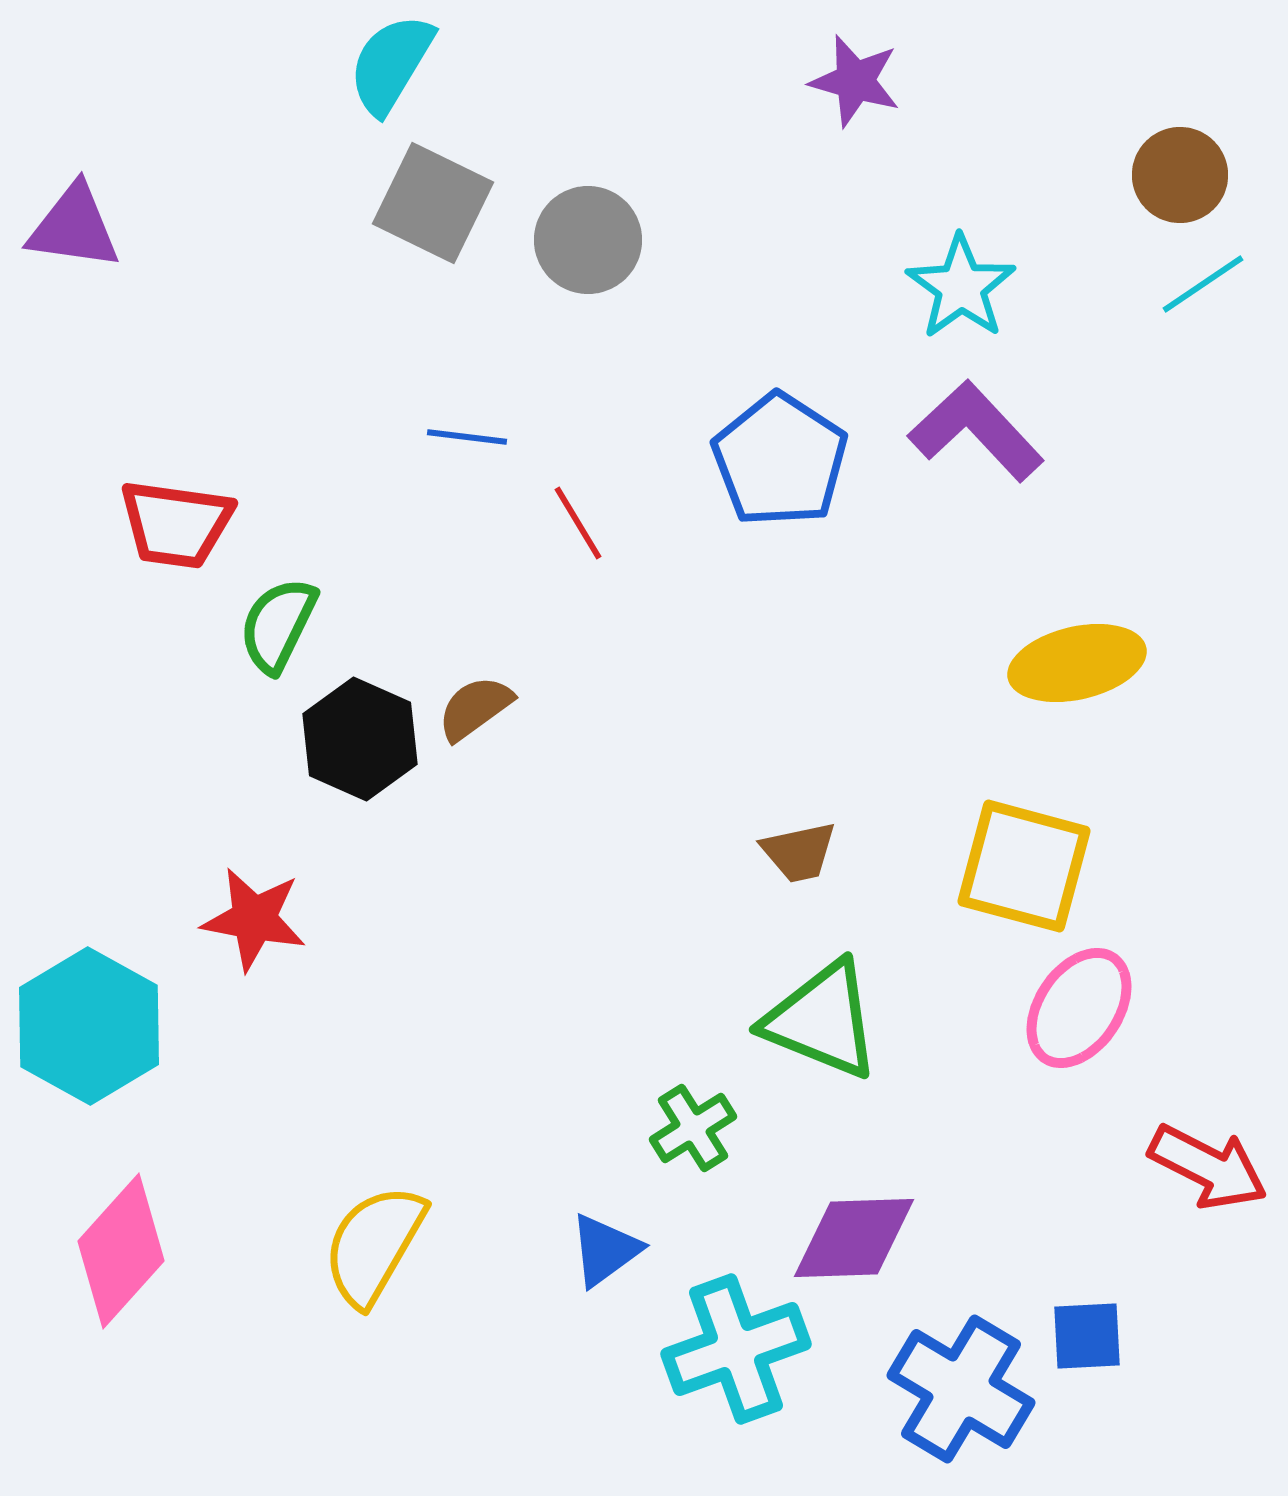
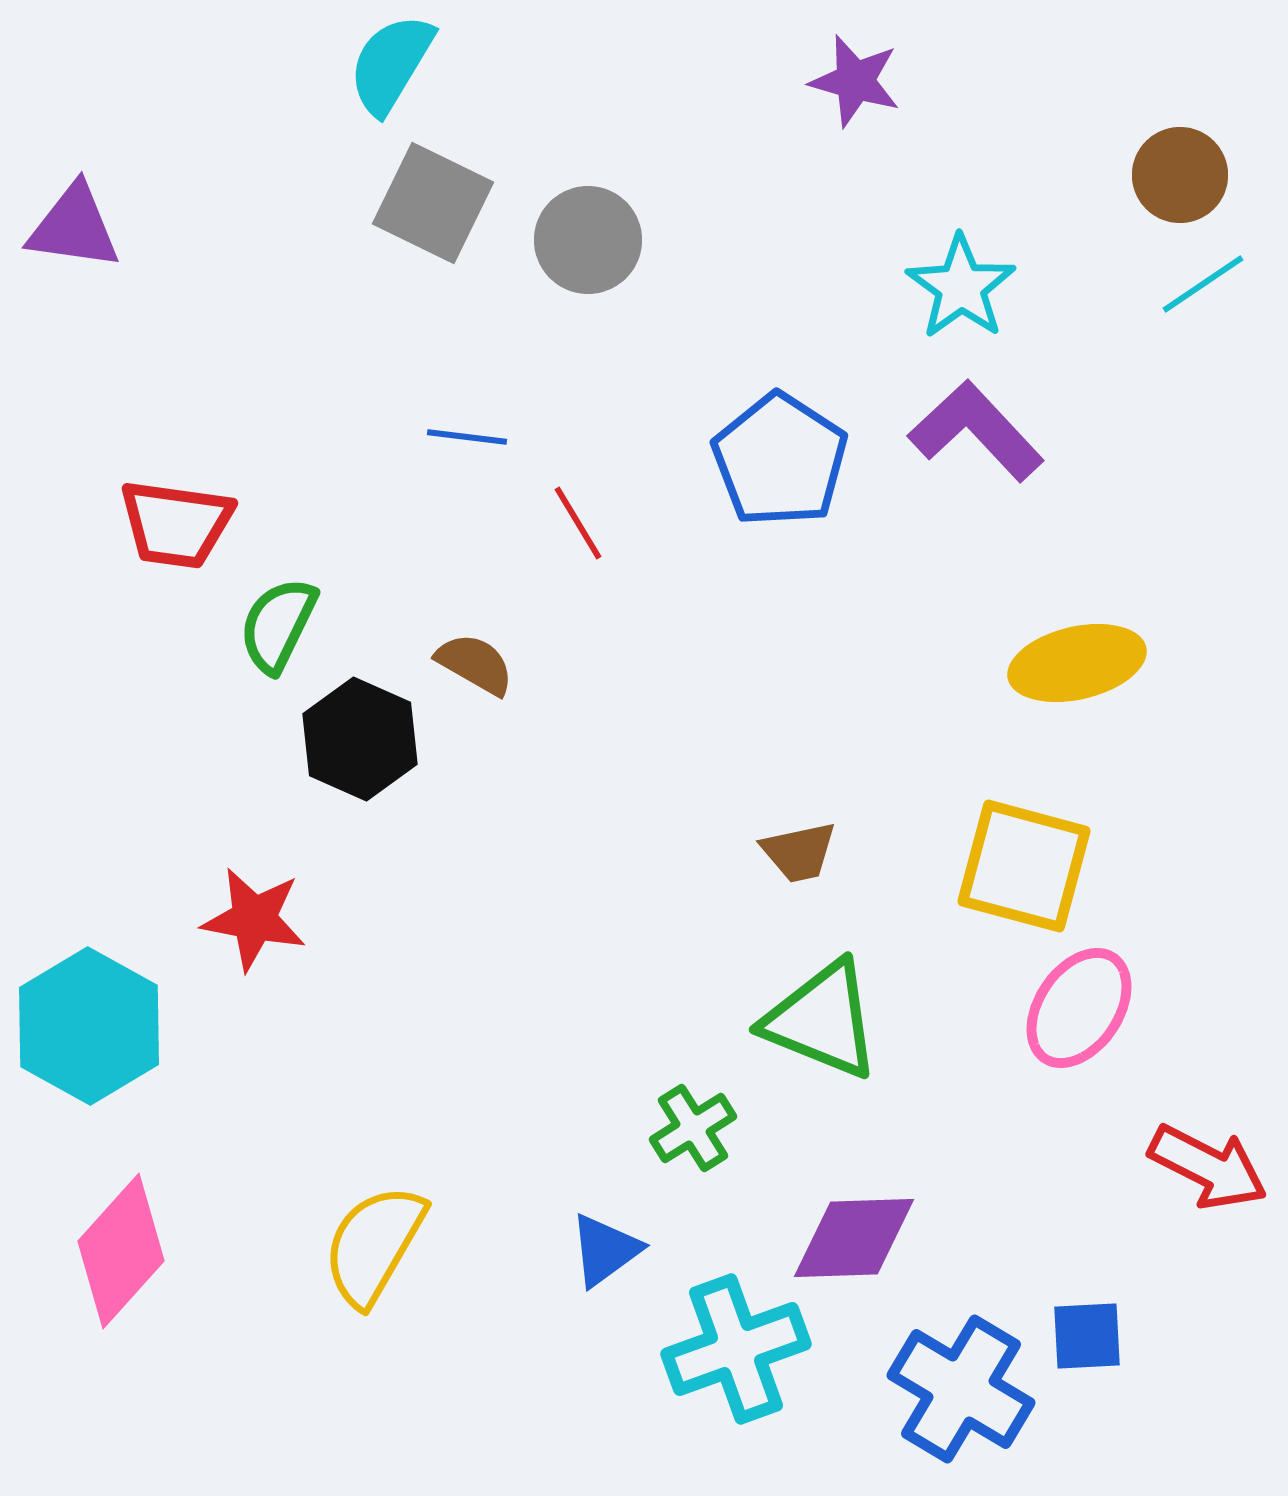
brown semicircle: moved 44 px up; rotated 66 degrees clockwise
